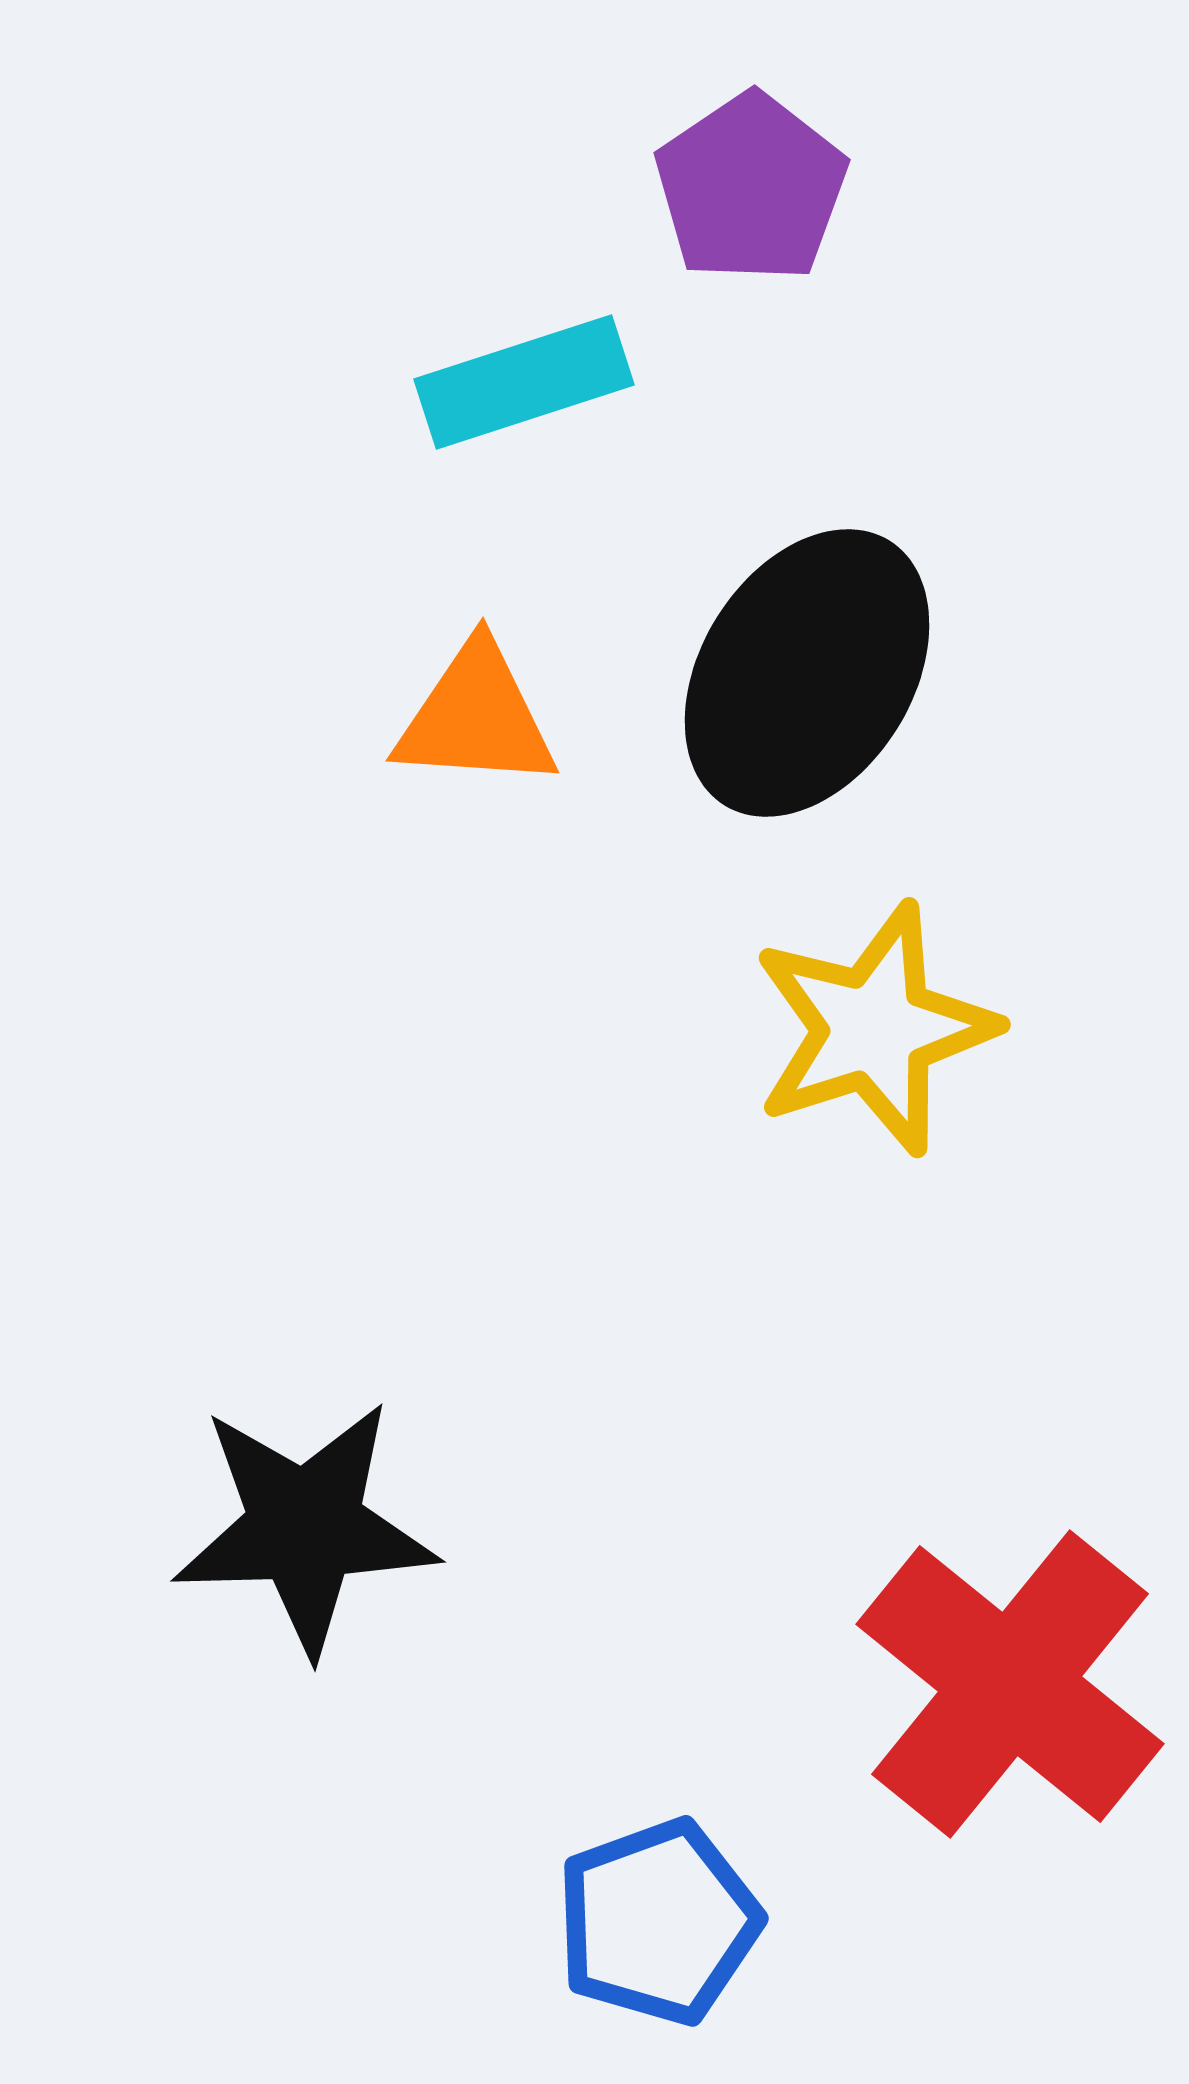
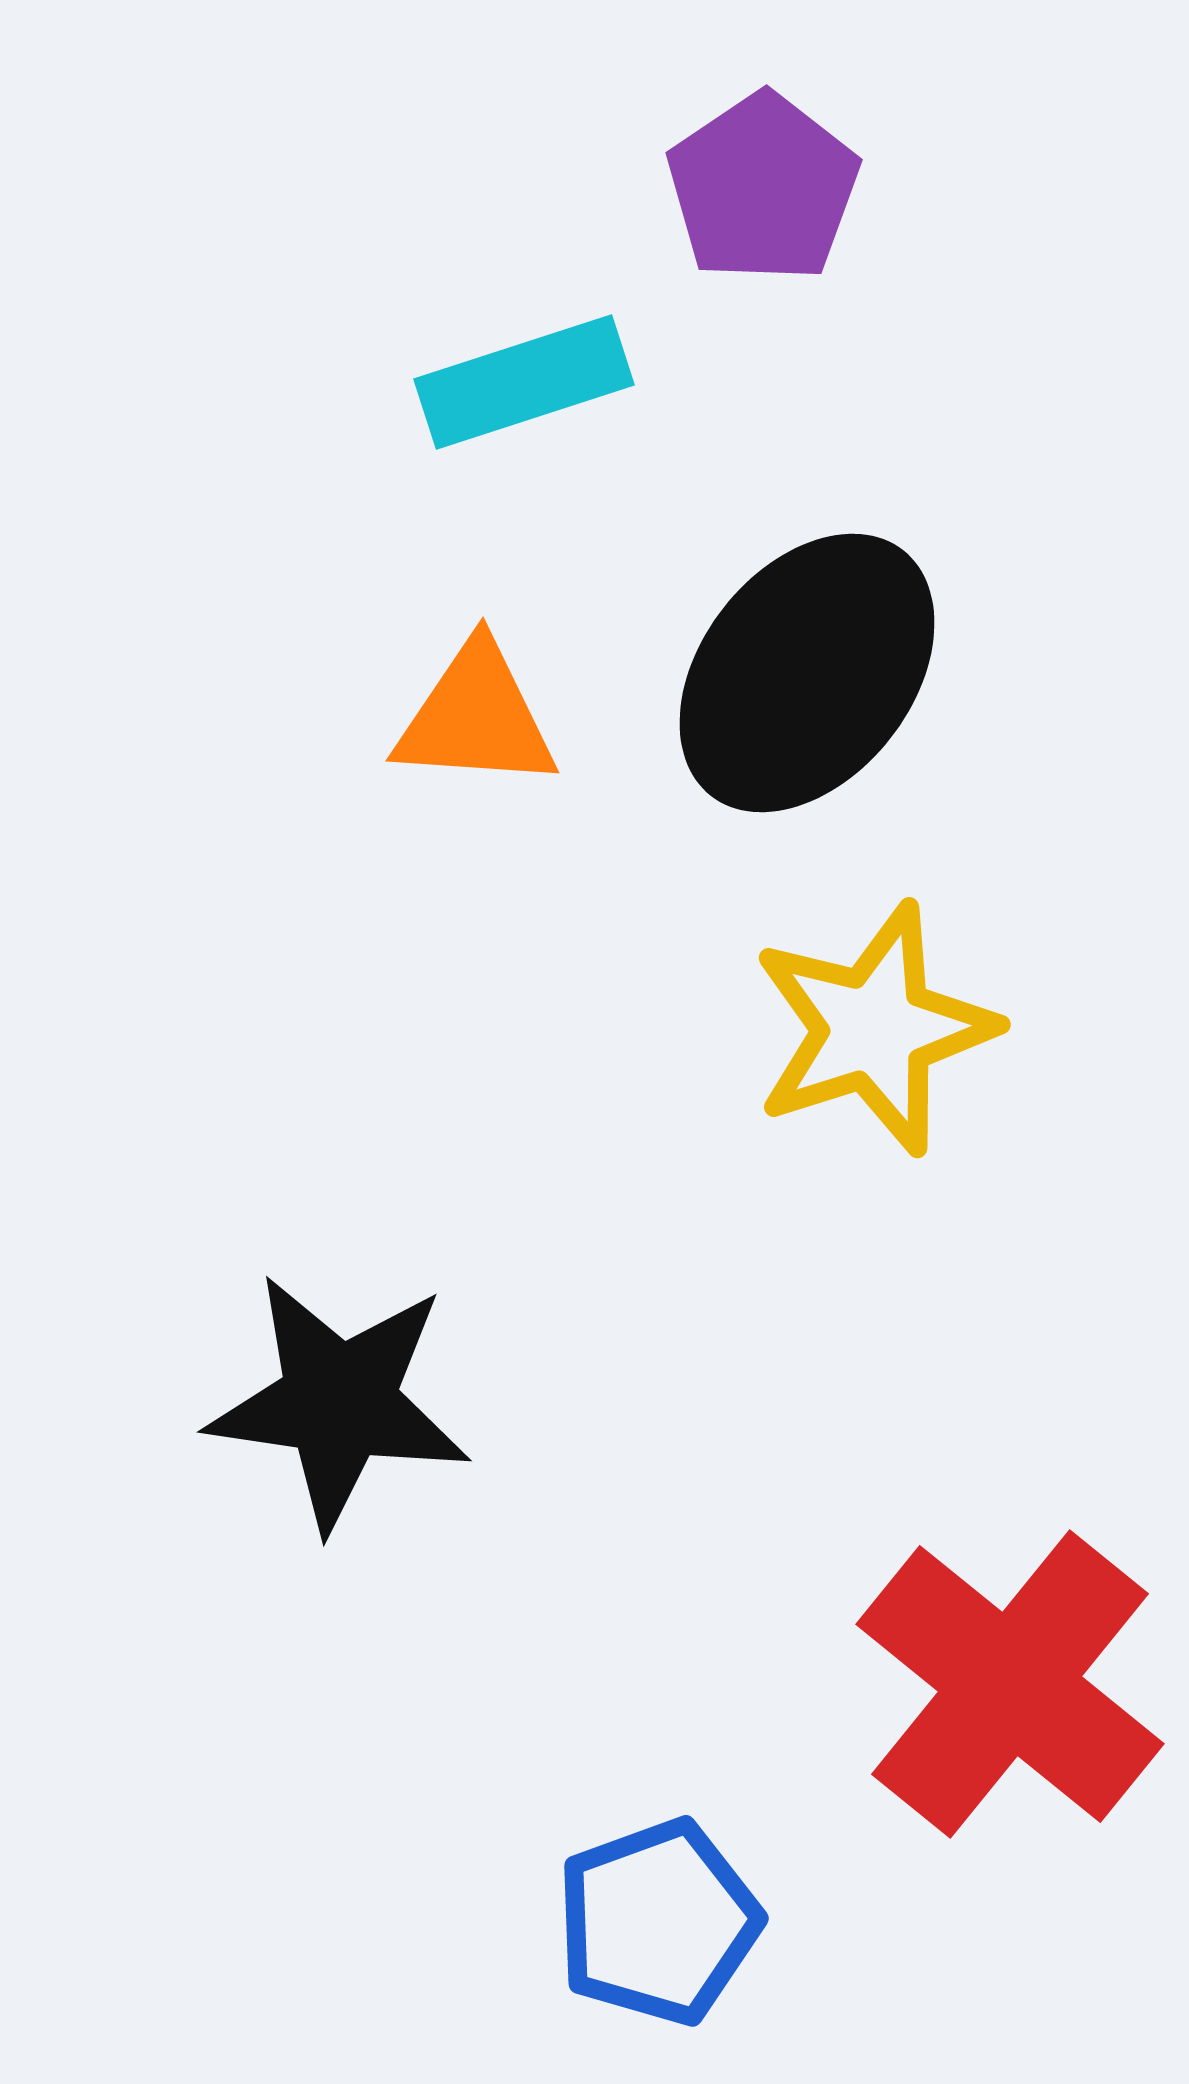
purple pentagon: moved 12 px right
black ellipse: rotated 6 degrees clockwise
black star: moved 34 px right, 125 px up; rotated 10 degrees clockwise
